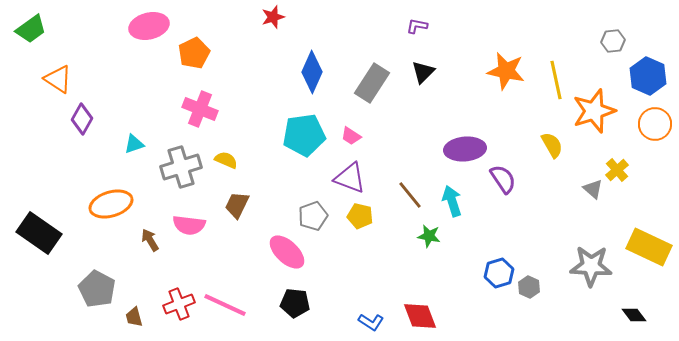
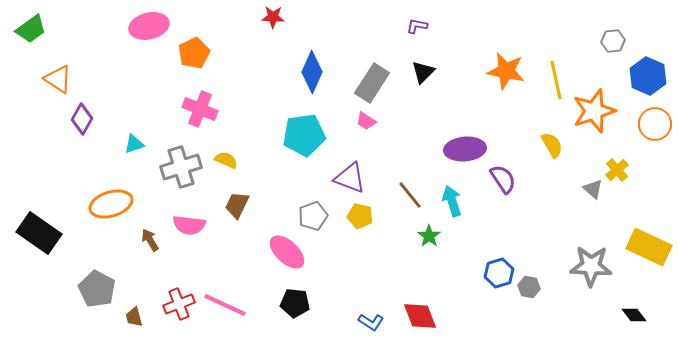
red star at (273, 17): rotated 20 degrees clockwise
pink trapezoid at (351, 136): moved 15 px right, 15 px up
green star at (429, 236): rotated 25 degrees clockwise
gray hexagon at (529, 287): rotated 15 degrees counterclockwise
